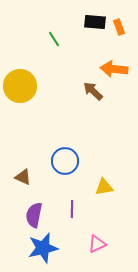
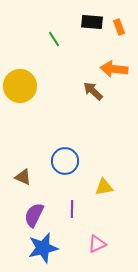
black rectangle: moved 3 px left
purple semicircle: rotated 15 degrees clockwise
